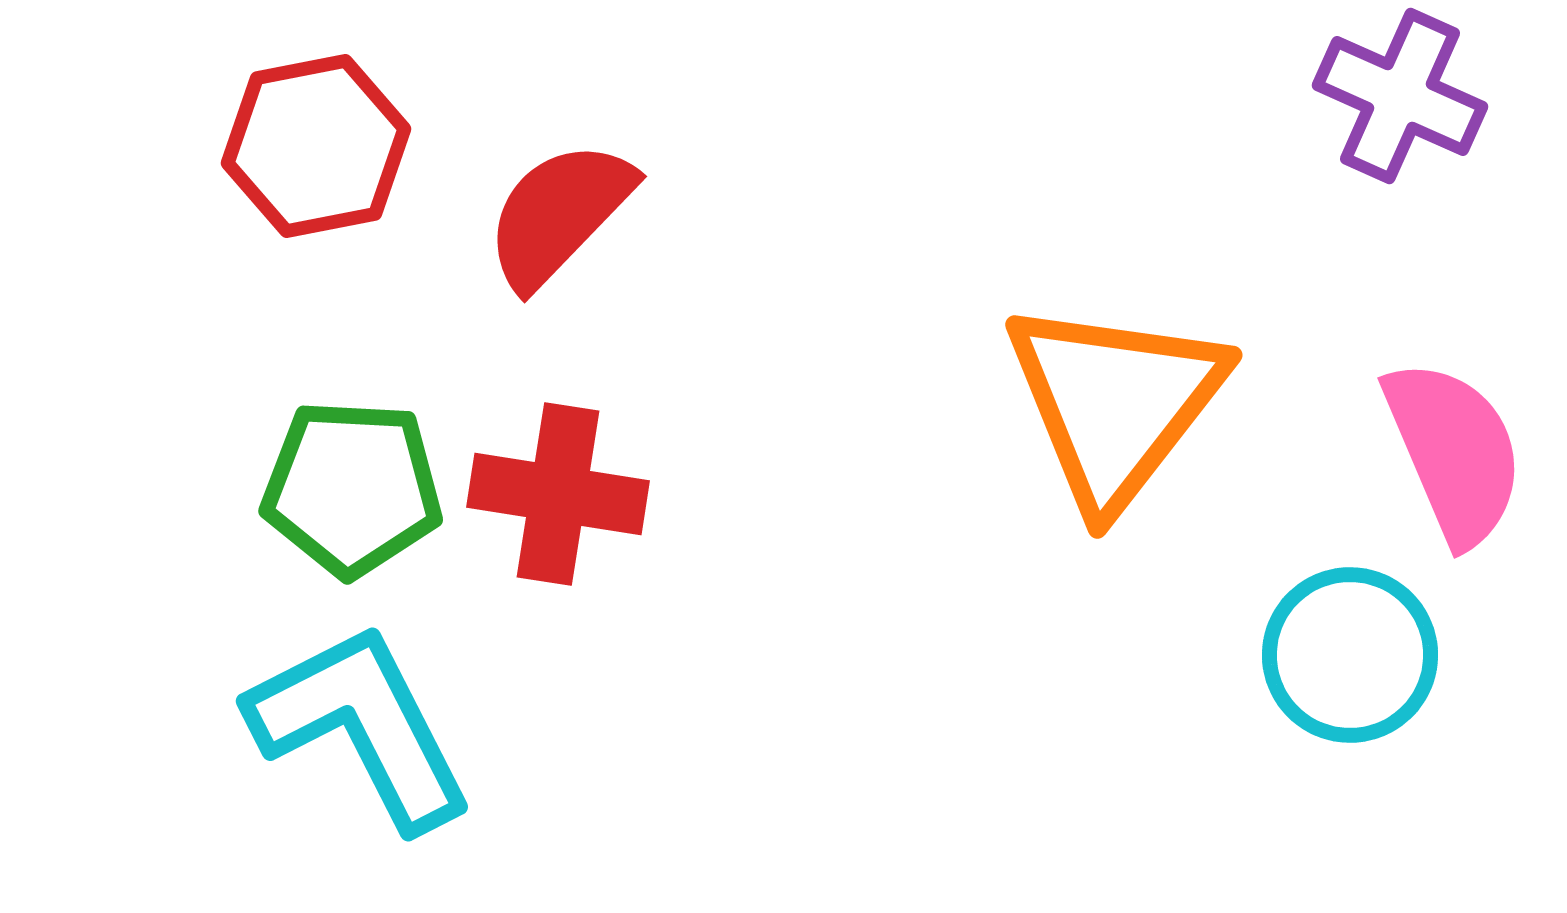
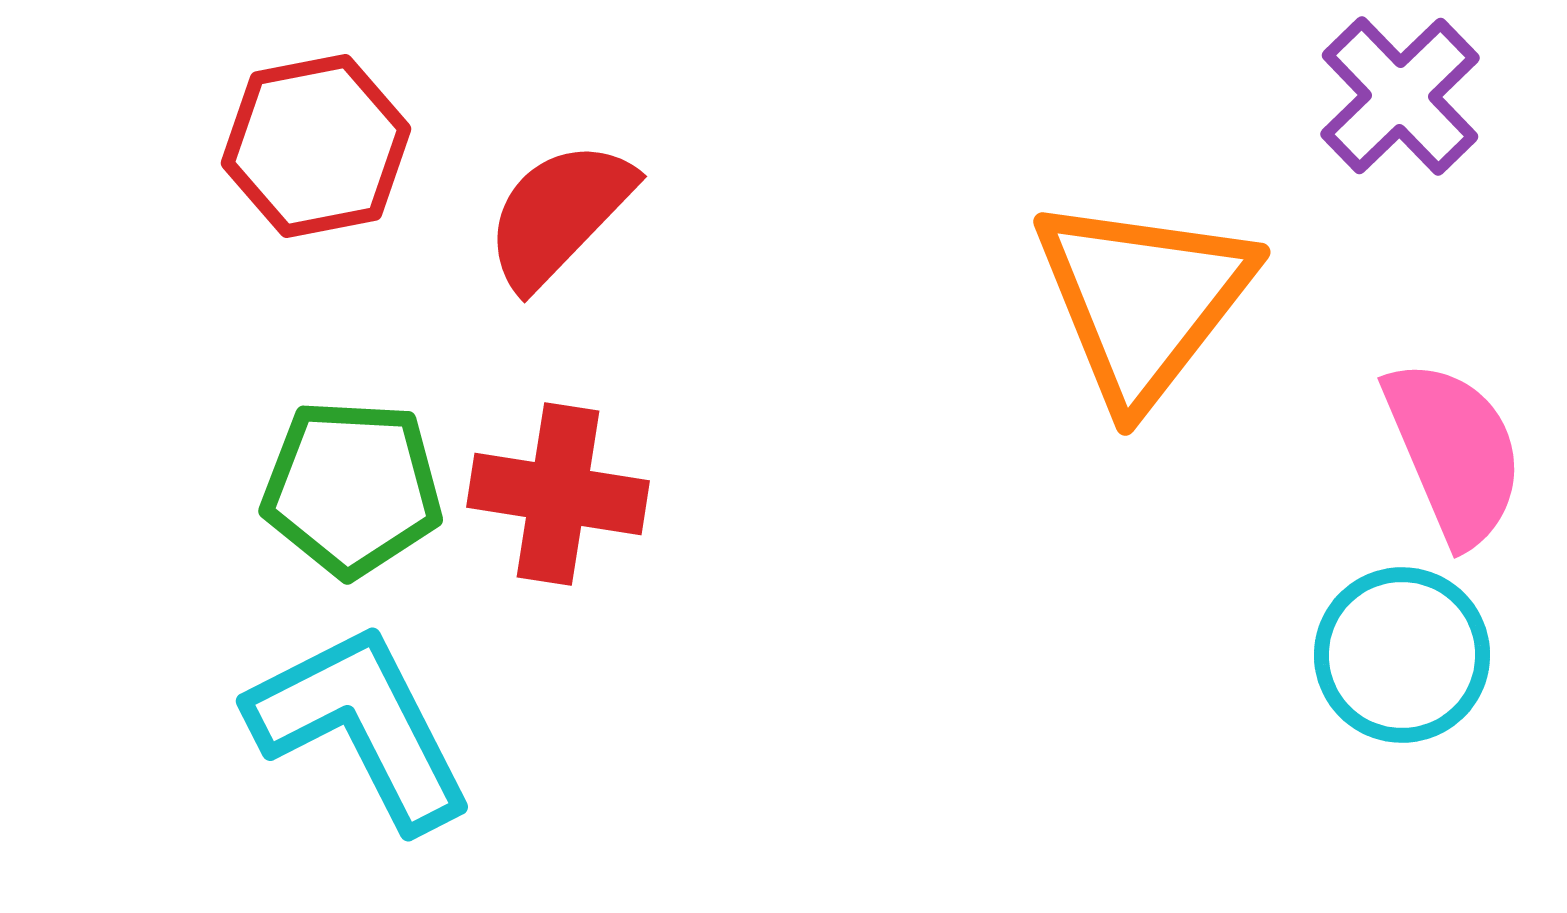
purple cross: rotated 22 degrees clockwise
orange triangle: moved 28 px right, 103 px up
cyan circle: moved 52 px right
